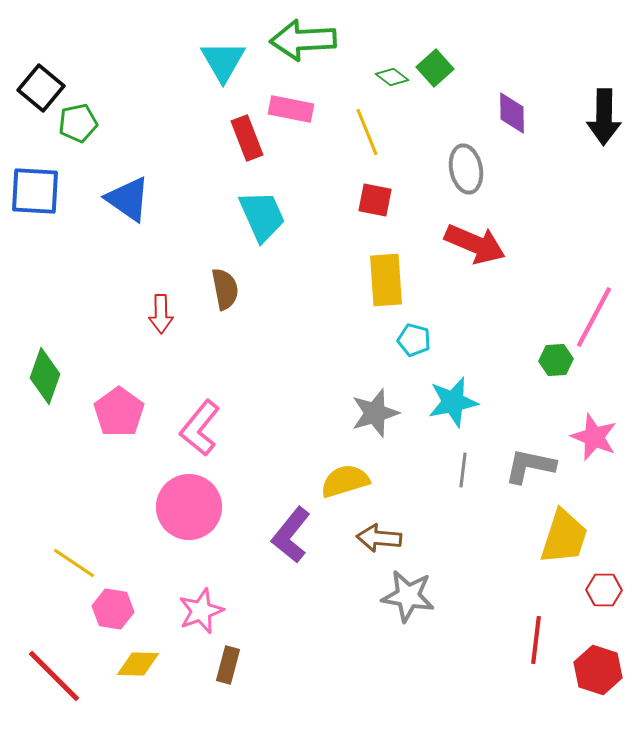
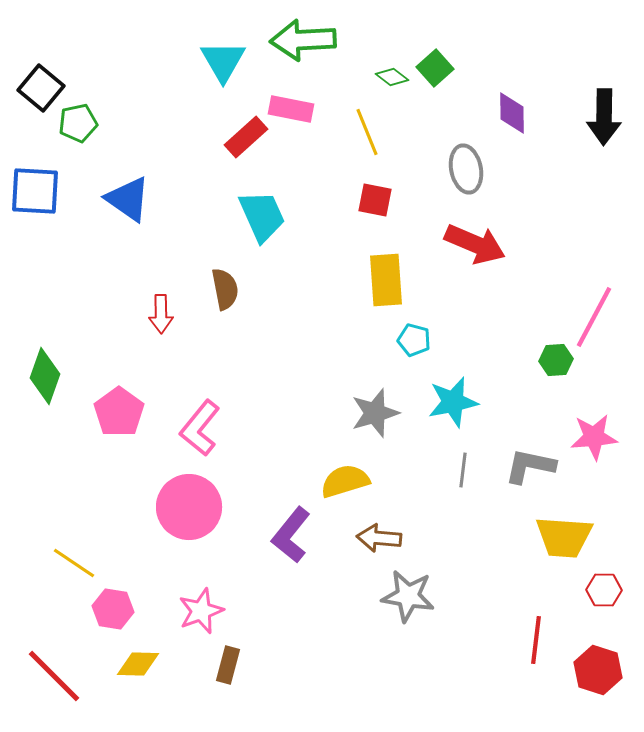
red rectangle at (247, 138): moved 1 px left, 1 px up; rotated 69 degrees clockwise
pink star at (594, 437): rotated 27 degrees counterclockwise
yellow trapezoid at (564, 537): rotated 76 degrees clockwise
